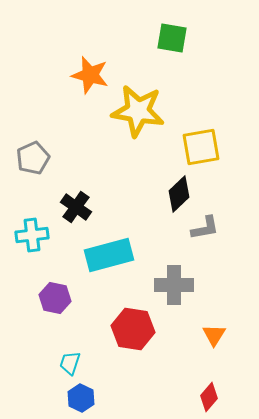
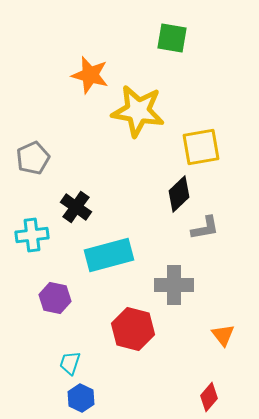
red hexagon: rotated 6 degrees clockwise
orange triangle: moved 9 px right; rotated 10 degrees counterclockwise
